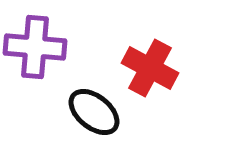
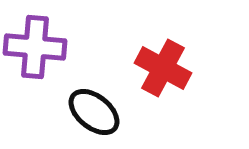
red cross: moved 13 px right
